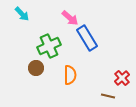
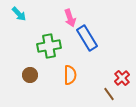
cyan arrow: moved 3 px left
pink arrow: rotated 30 degrees clockwise
green cross: rotated 15 degrees clockwise
brown circle: moved 6 px left, 7 px down
brown line: moved 1 px right, 2 px up; rotated 40 degrees clockwise
